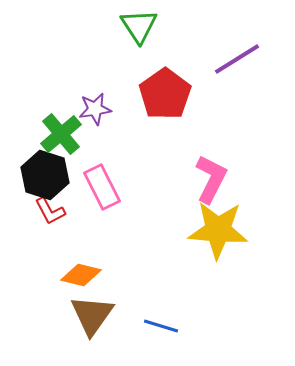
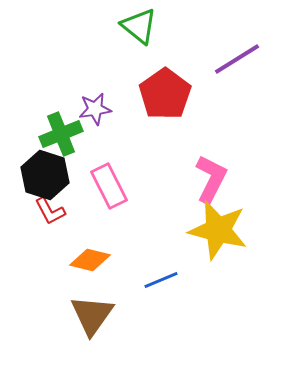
green triangle: rotated 18 degrees counterclockwise
green cross: rotated 18 degrees clockwise
pink rectangle: moved 7 px right, 1 px up
yellow star: rotated 10 degrees clockwise
orange diamond: moved 9 px right, 15 px up
blue line: moved 46 px up; rotated 40 degrees counterclockwise
